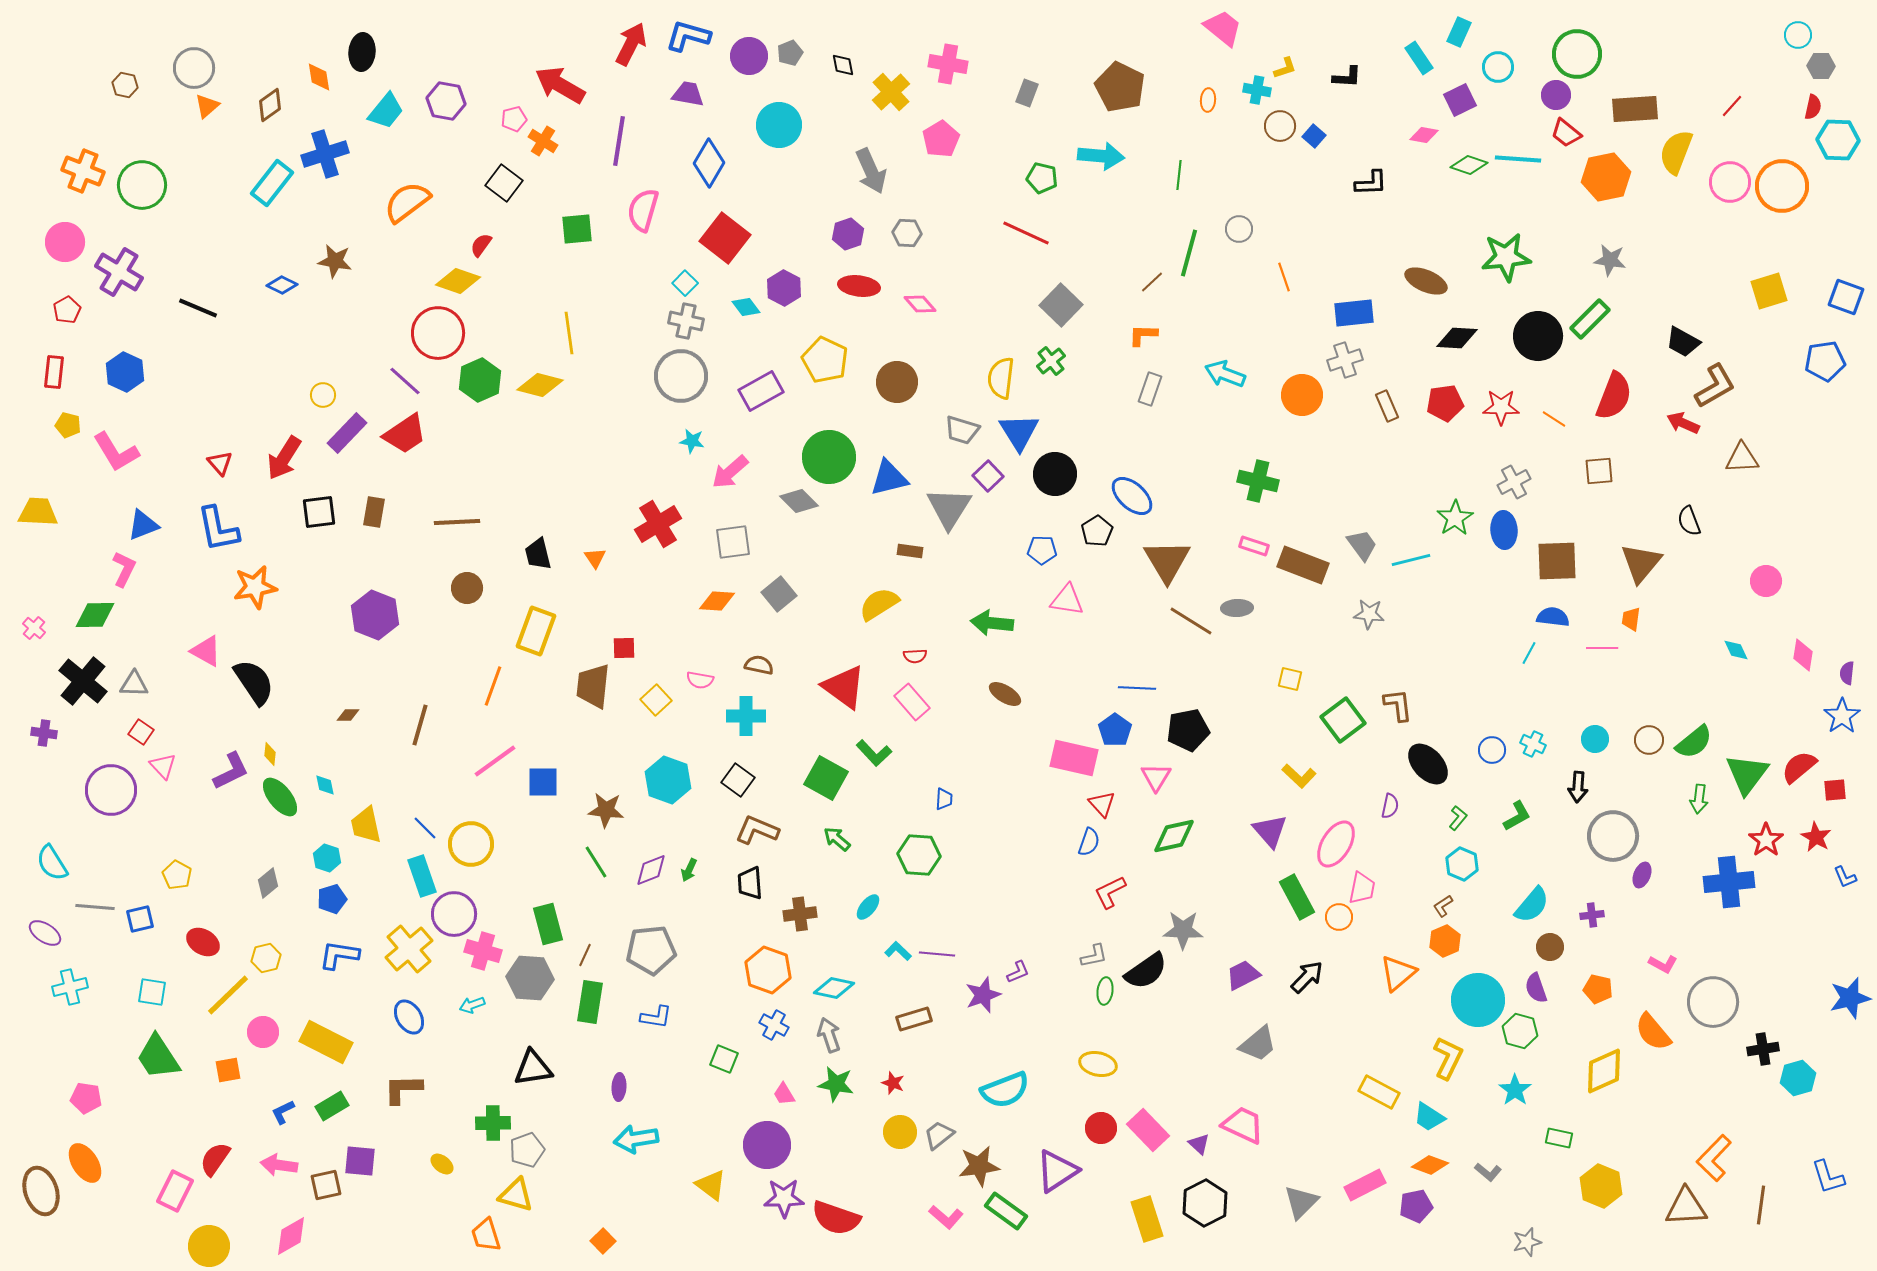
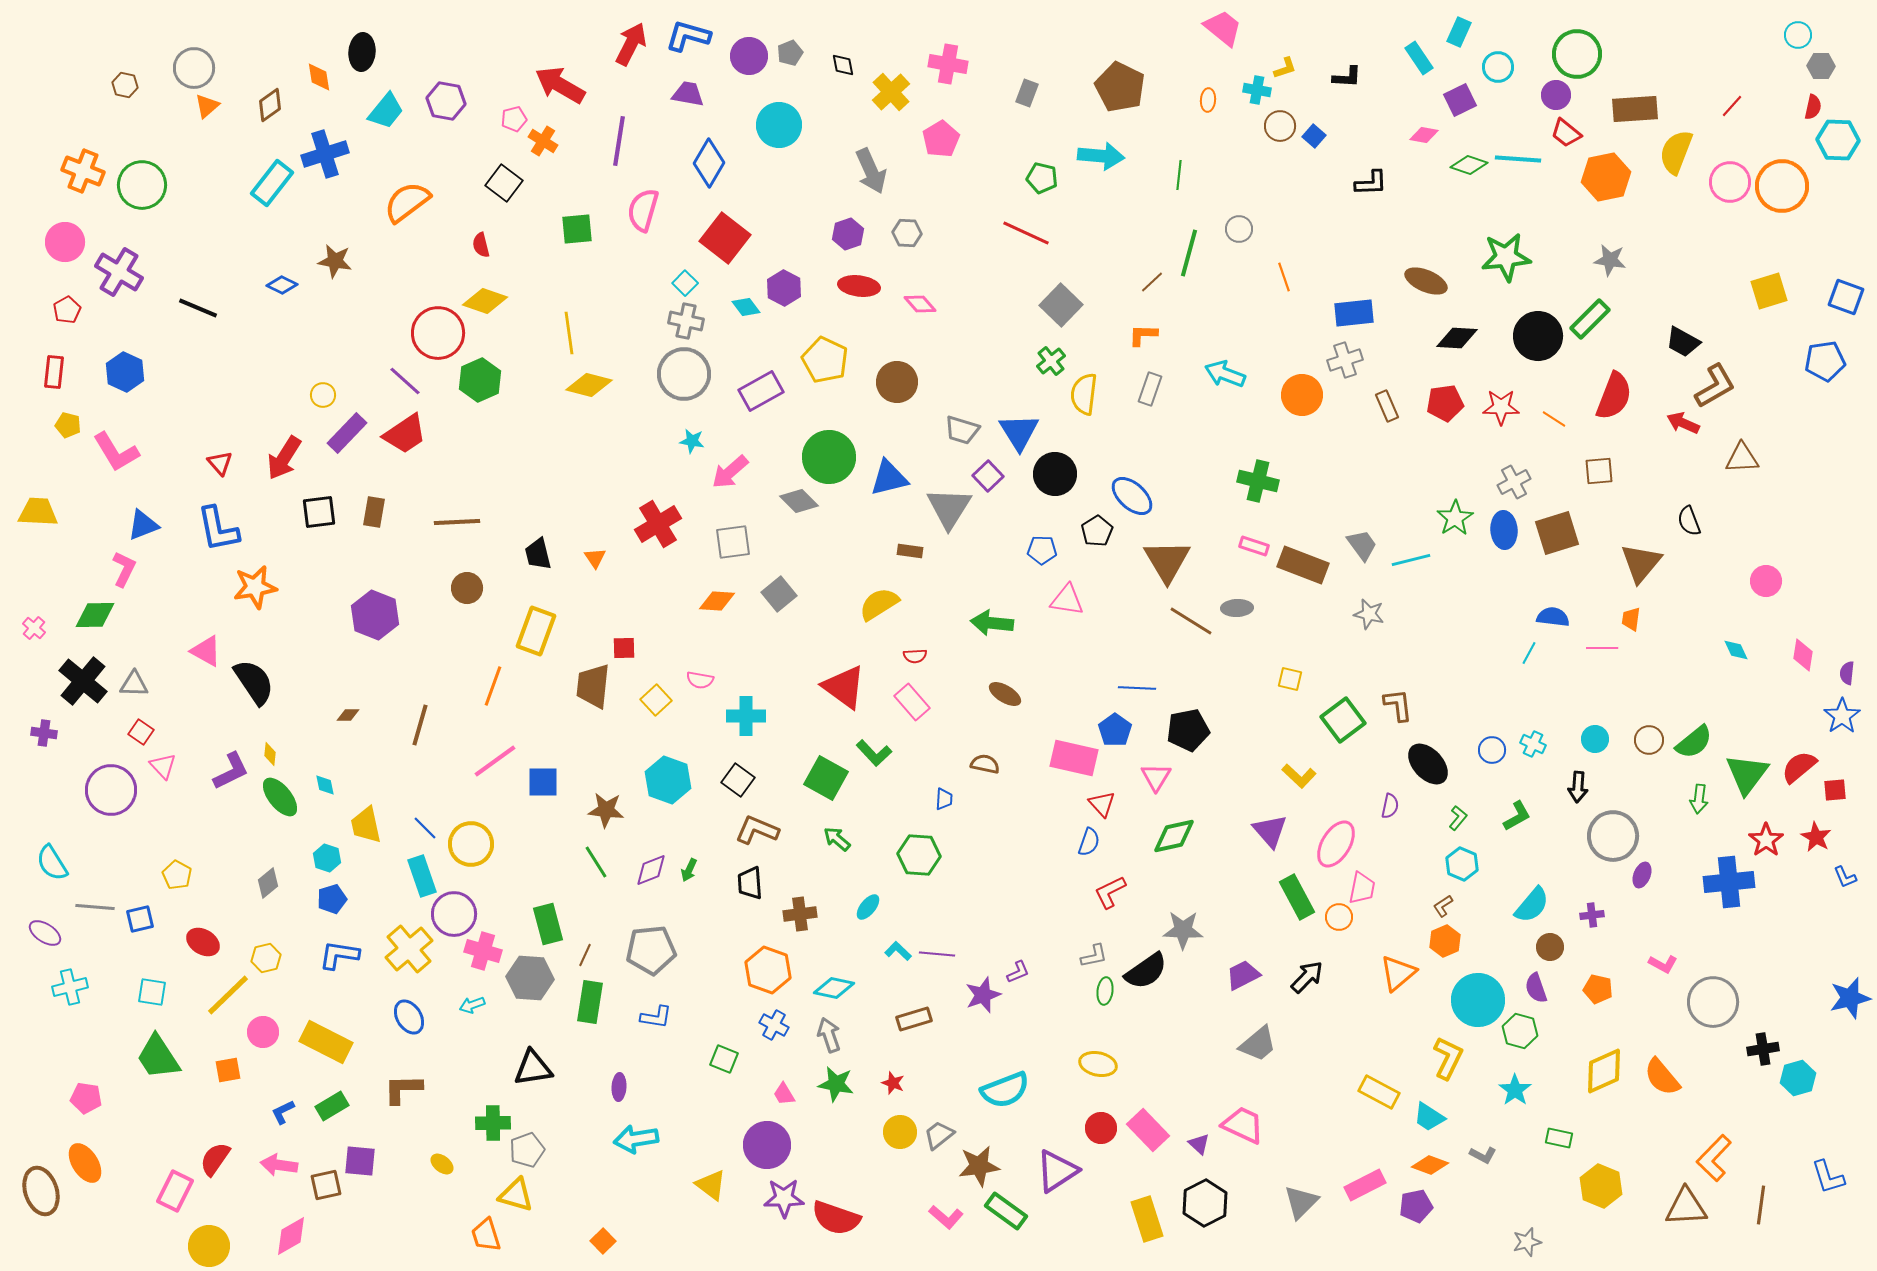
red semicircle at (481, 245): rotated 50 degrees counterclockwise
yellow diamond at (458, 281): moved 27 px right, 20 px down
gray circle at (681, 376): moved 3 px right, 2 px up
yellow semicircle at (1001, 378): moved 83 px right, 16 px down
yellow diamond at (540, 385): moved 49 px right
brown square at (1557, 561): moved 28 px up; rotated 15 degrees counterclockwise
gray star at (1369, 614): rotated 8 degrees clockwise
brown semicircle at (759, 665): moved 226 px right, 99 px down
orange semicircle at (1653, 1032): moved 9 px right, 45 px down
gray L-shape at (1488, 1172): moved 5 px left, 17 px up; rotated 12 degrees counterclockwise
